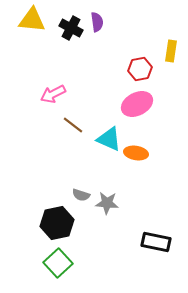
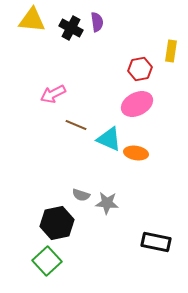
brown line: moved 3 px right; rotated 15 degrees counterclockwise
green square: moved 11 px left, 2 px up
